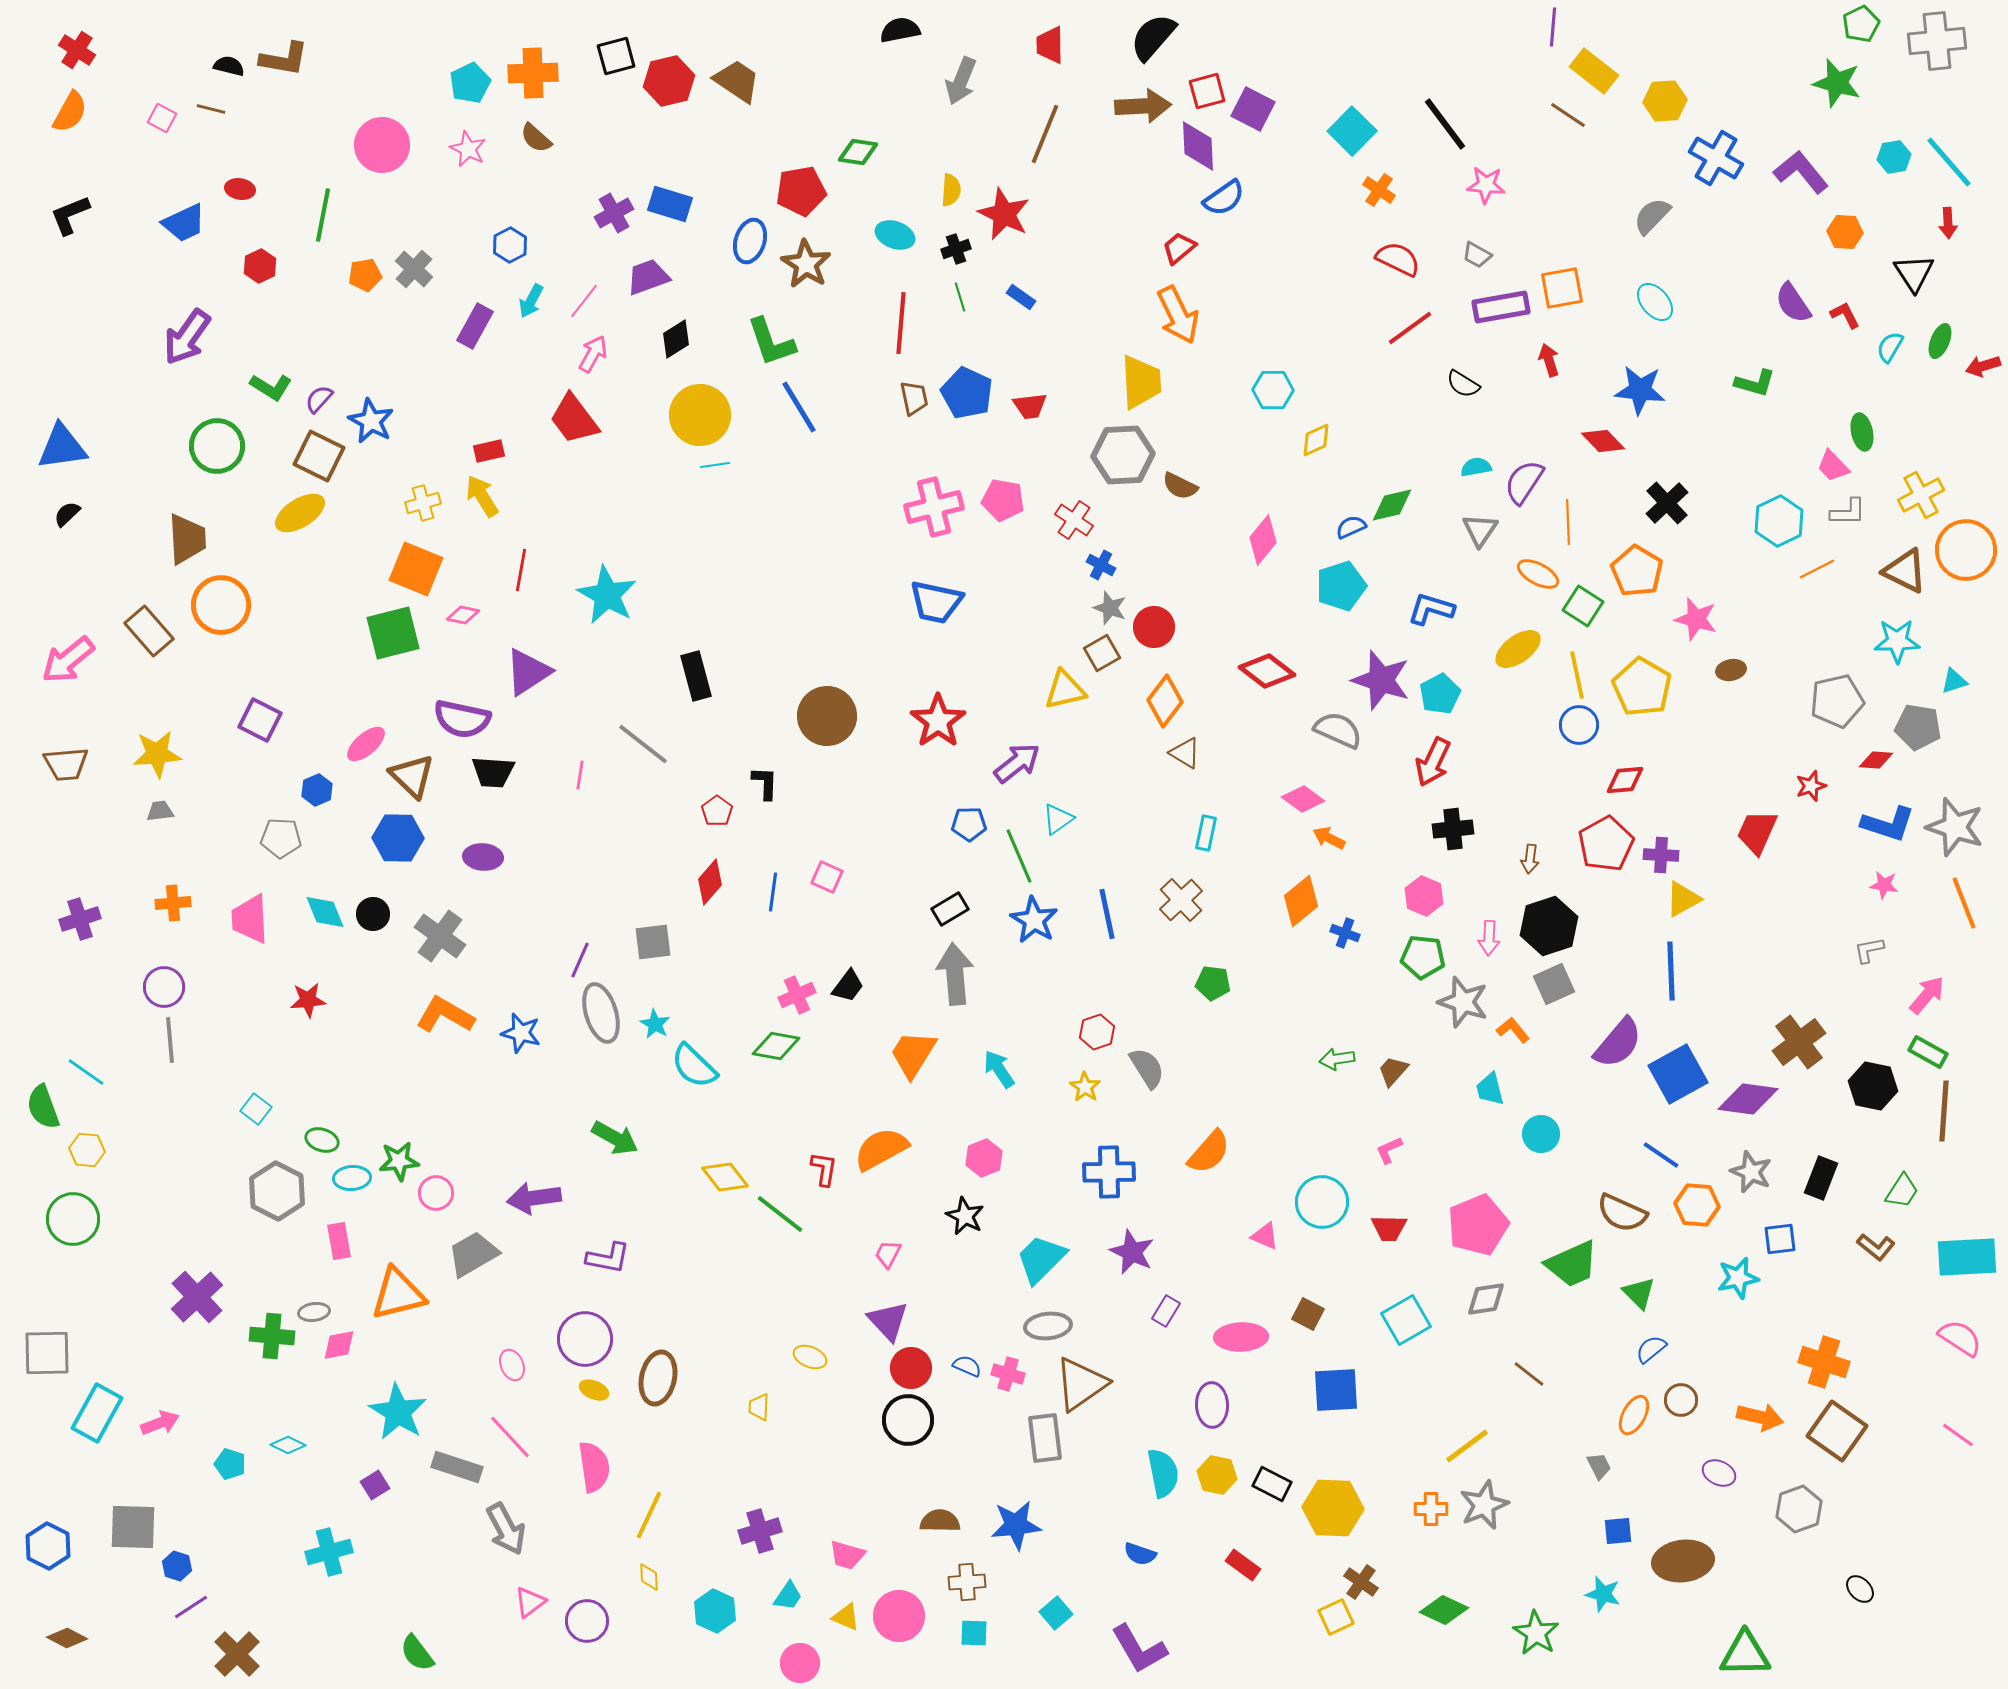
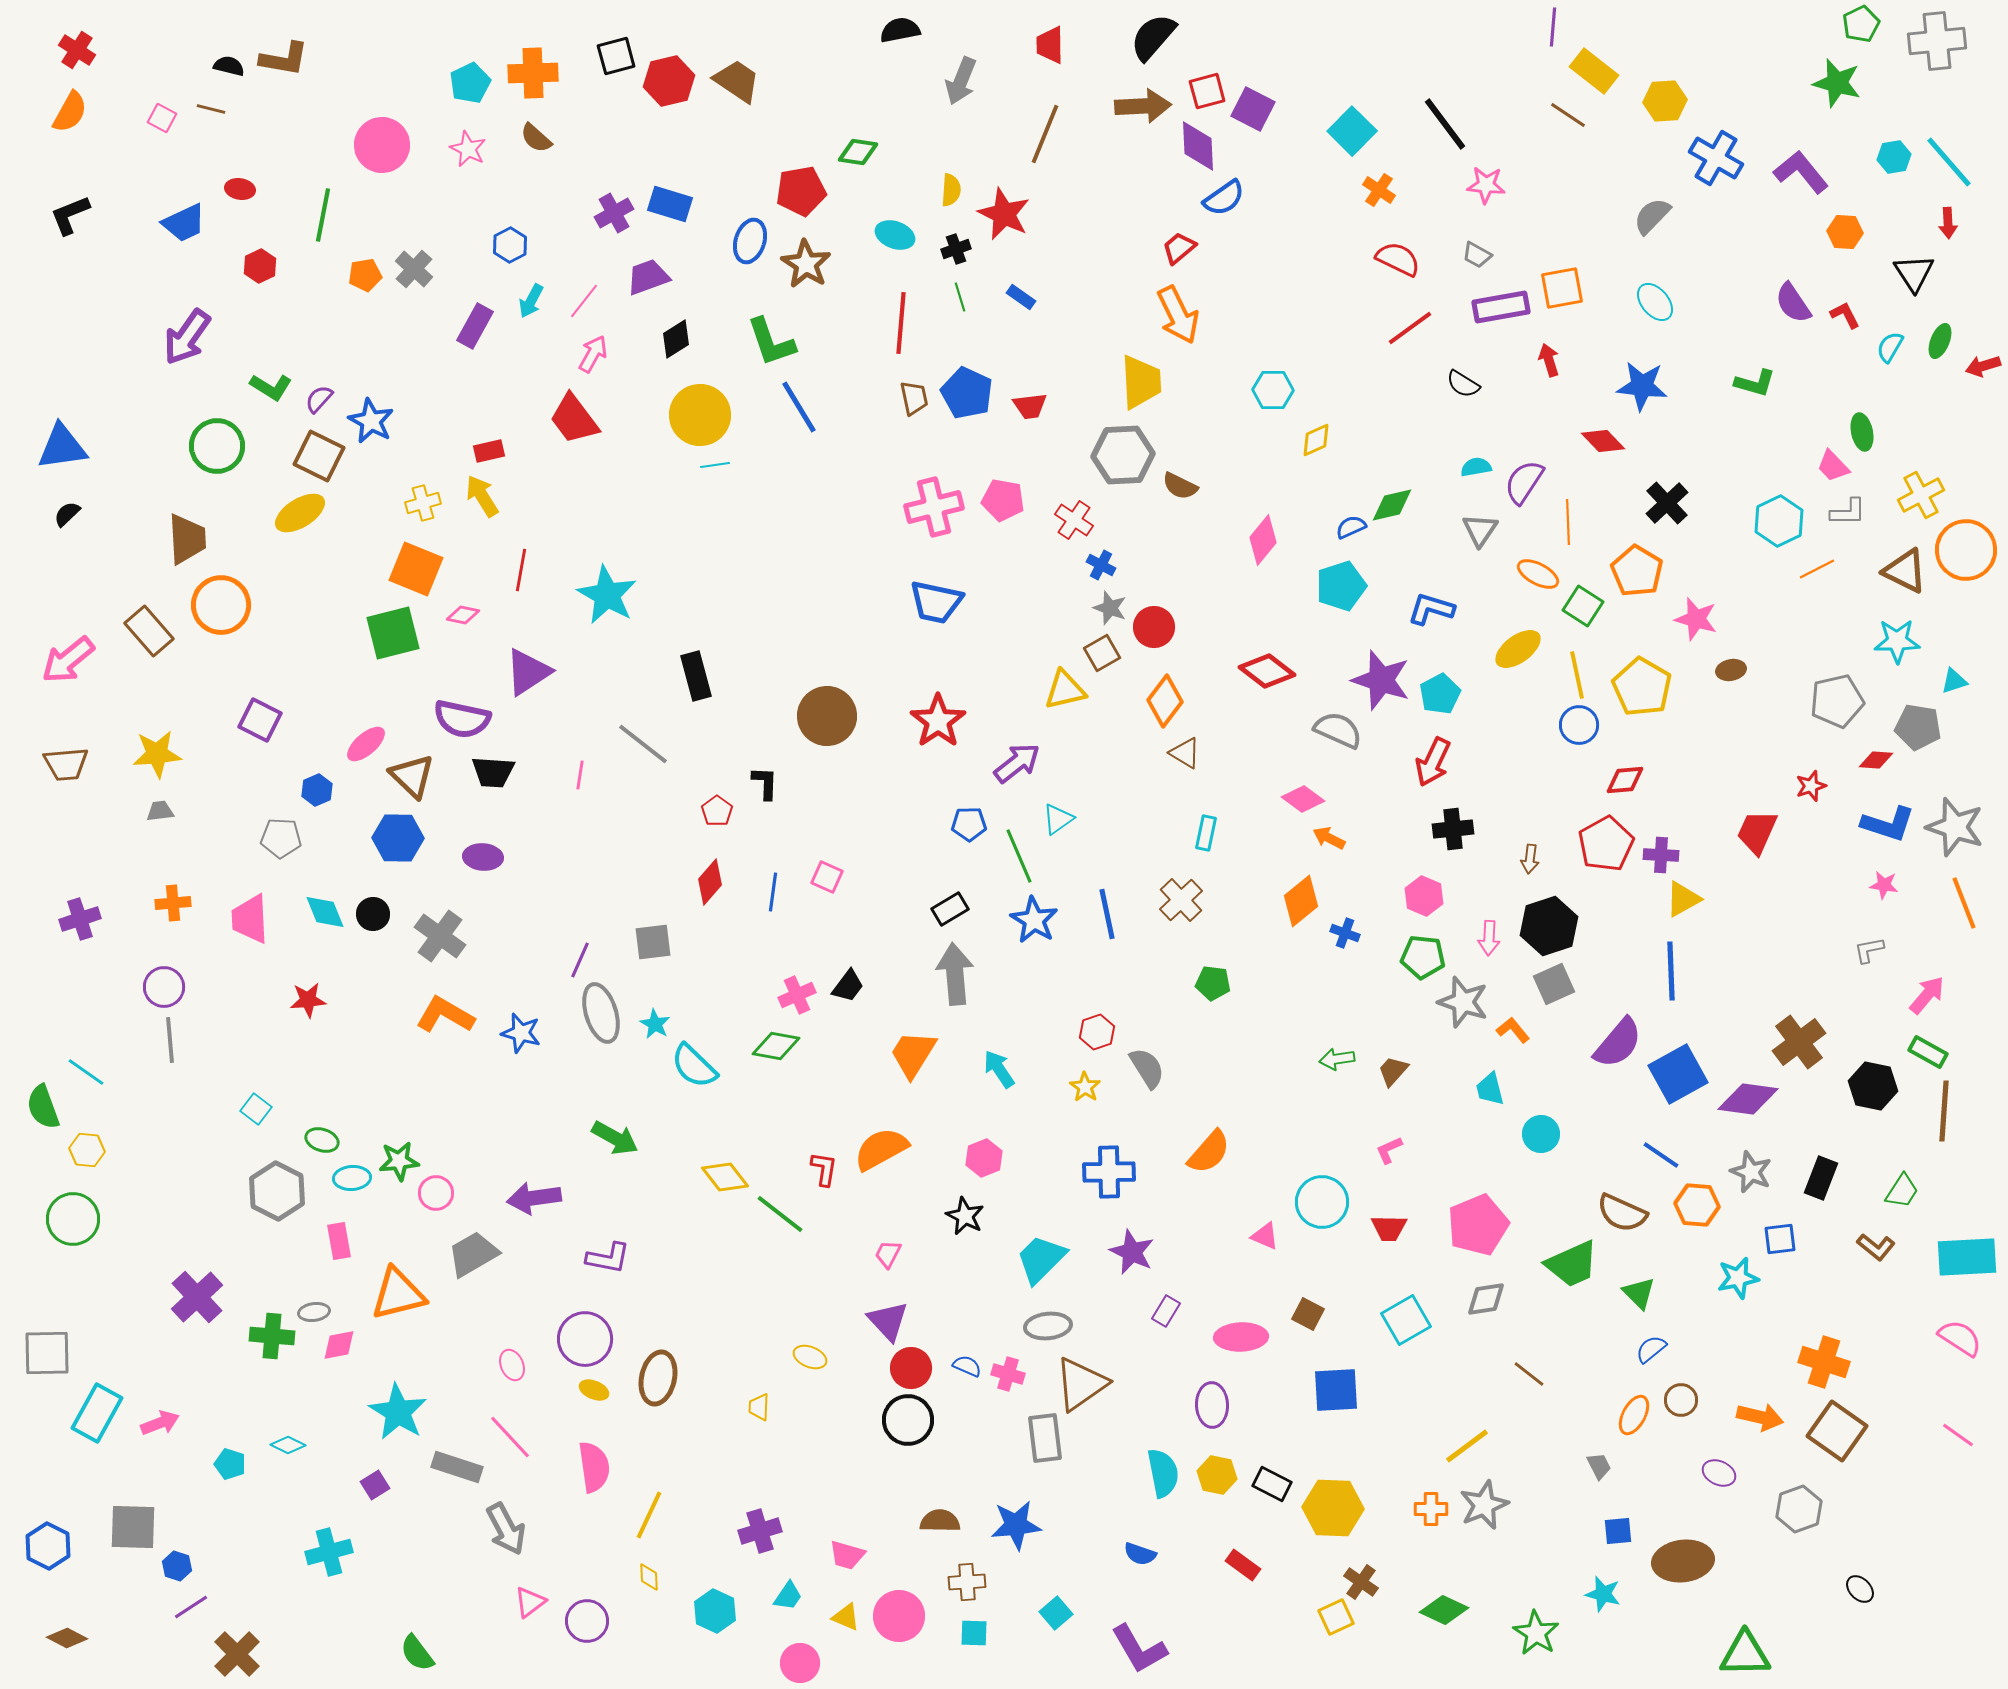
blue star at (1640, 390): moved 2 px right, 4 px up
